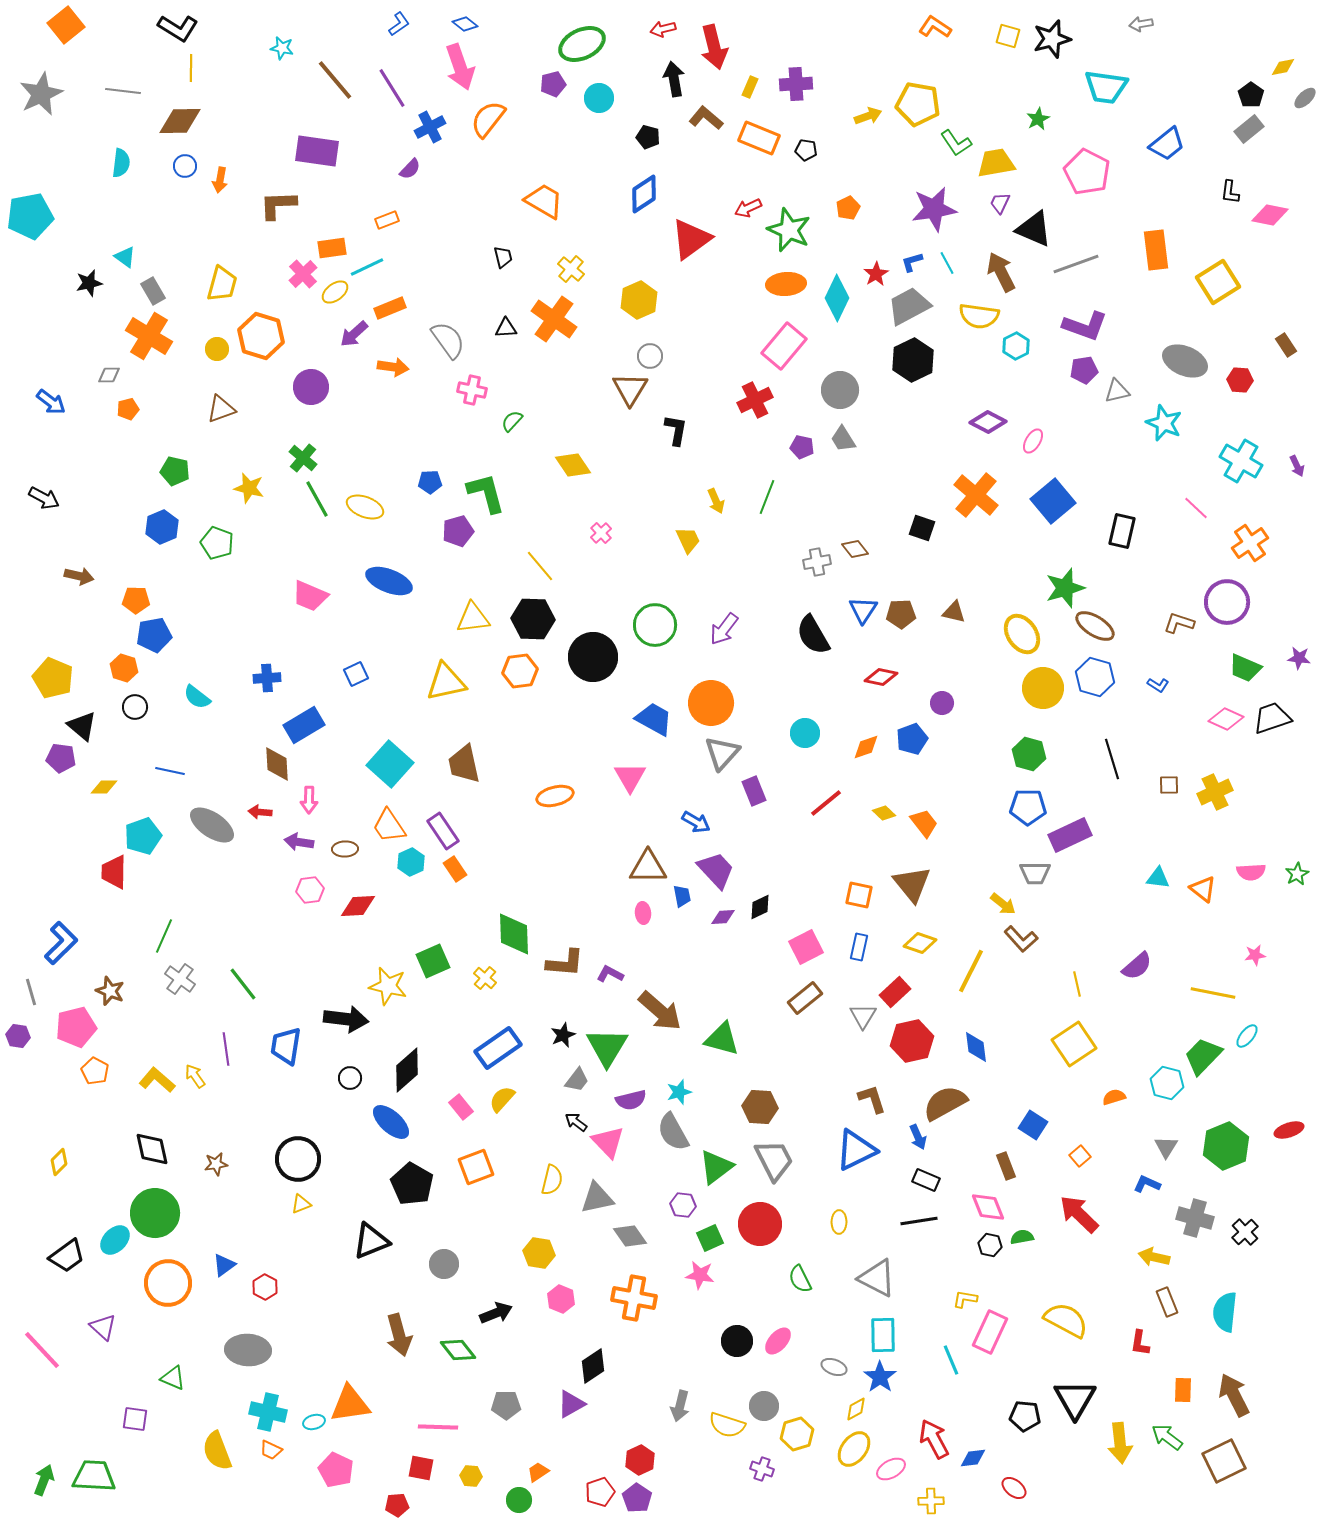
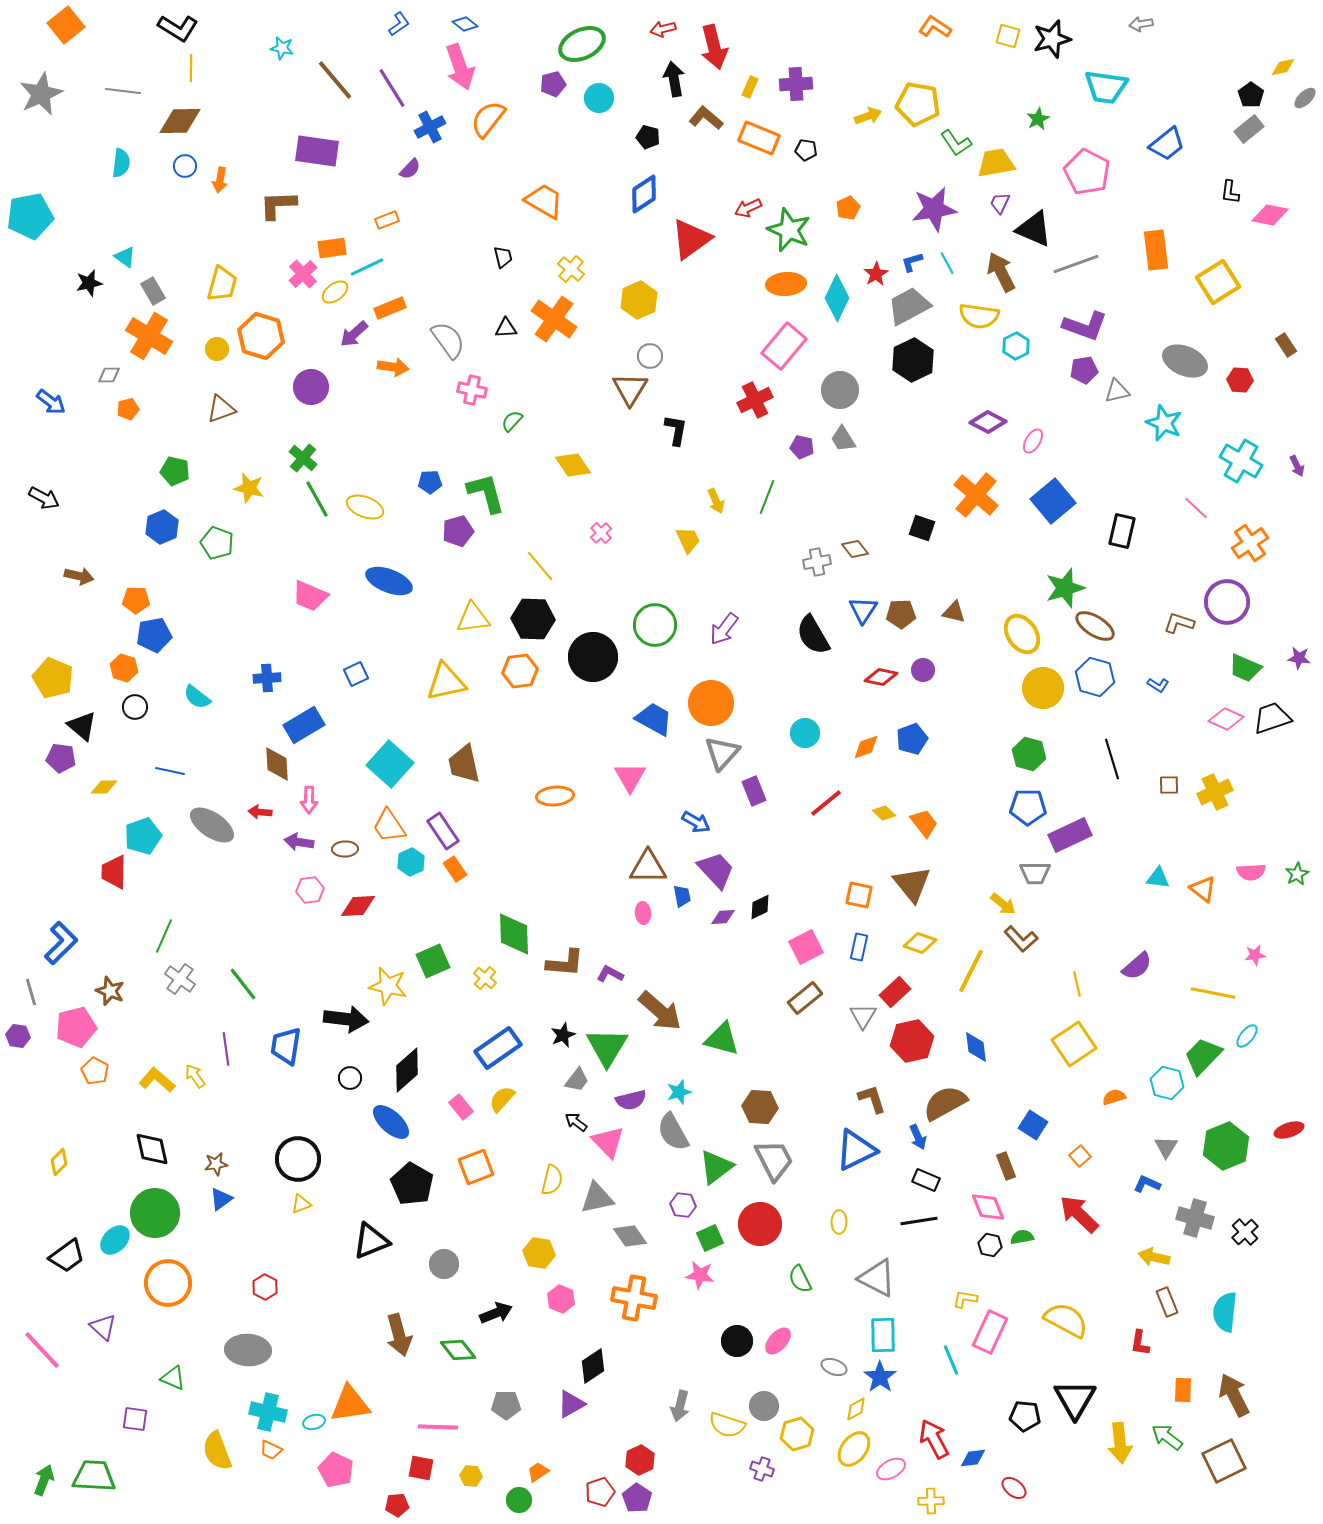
purple circle at (942, 703): moved 19 px left, 33 px up
orange ellipse at (555, 796): rotated 9 degrees clockwise
blue triangle at (224, 1265): moved 3 px left, 66 px up
